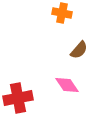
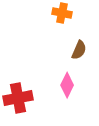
brown semicircle: rotated 18 degrees counterclockwise
pink diamond: rotated 60 degrees clockwise
